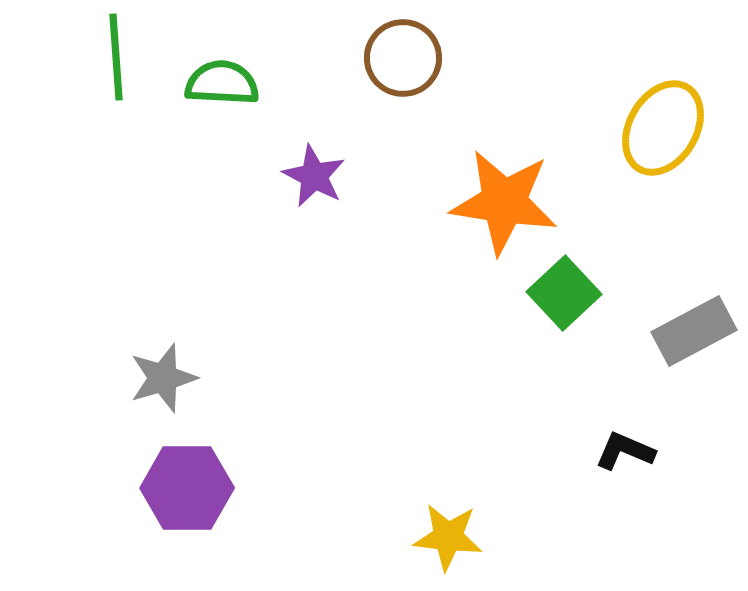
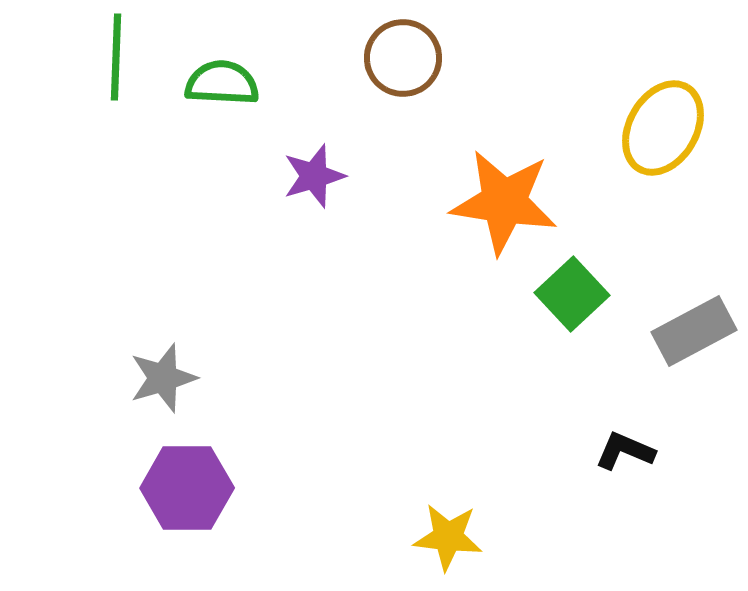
green line: rotated 6 degrees clockwise
purple star: rotated 28 degrees clockwise
green square: moved 8 px right, 1 px down
